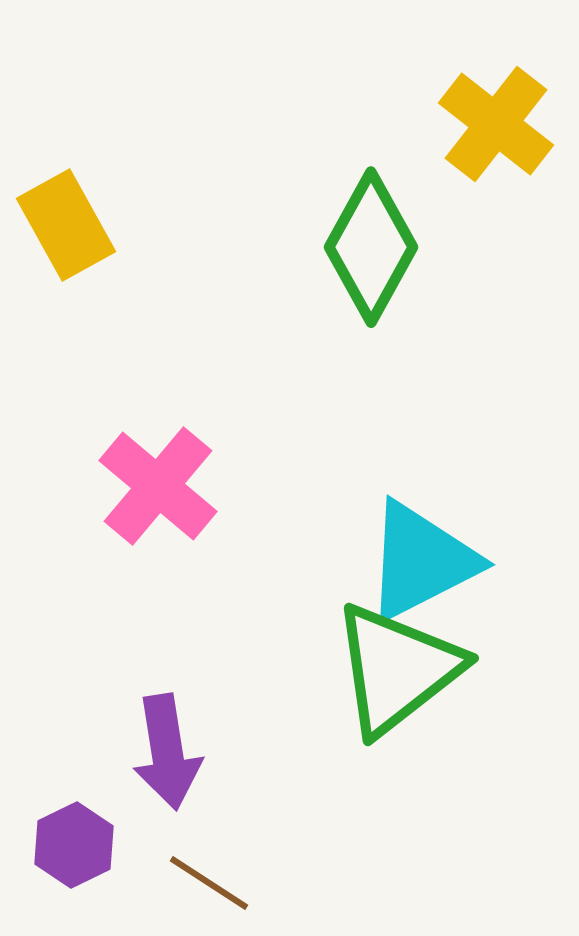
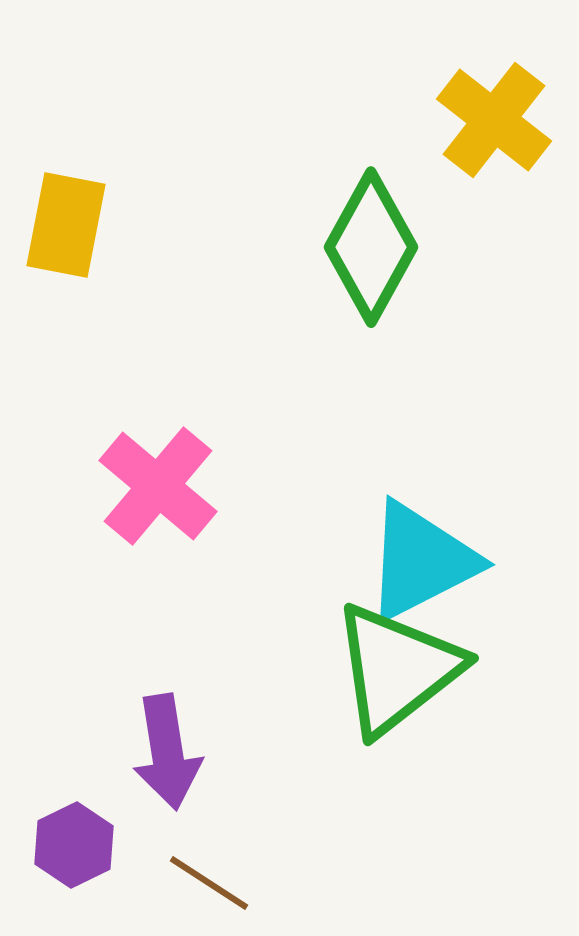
yellow cross: moved 2 px left, 4 px up
yellow rectangle: rotated 40 degrees clockwise
